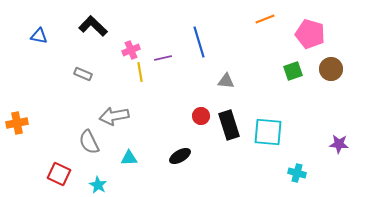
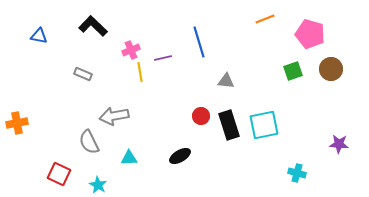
cyan square: moved 4 px left, 7 px up; rotated 16 degrees counterclockwise
